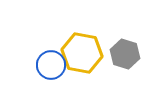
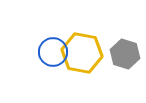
blue circle: moved 2 px right, 13 px up
